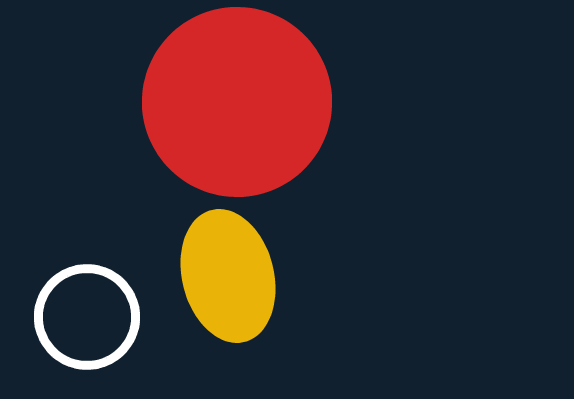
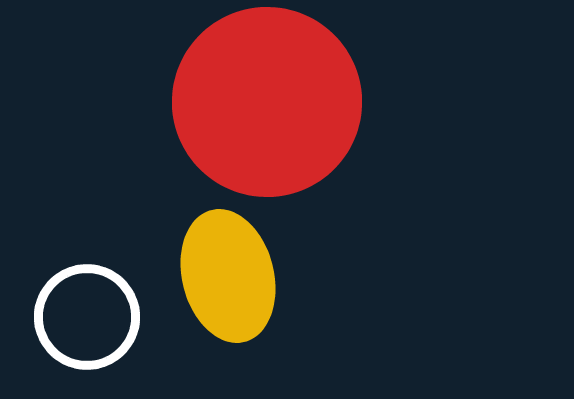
red circle: moved 30 px right
